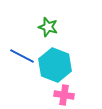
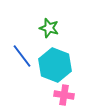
green star: moved 1 px right, 1 px down
blue line: rotated 25 degrees clockwise
